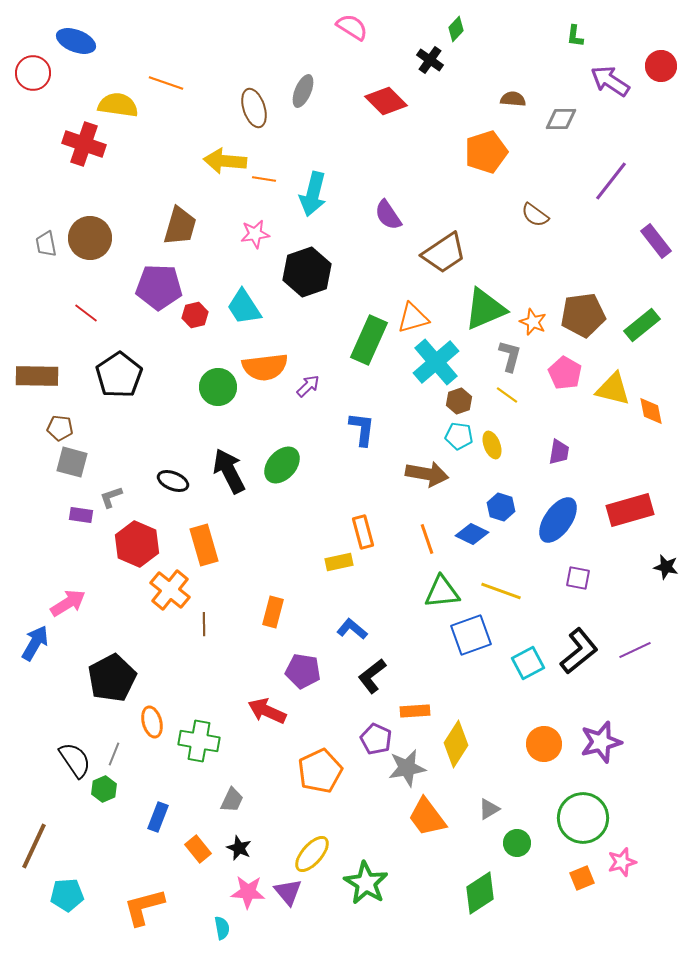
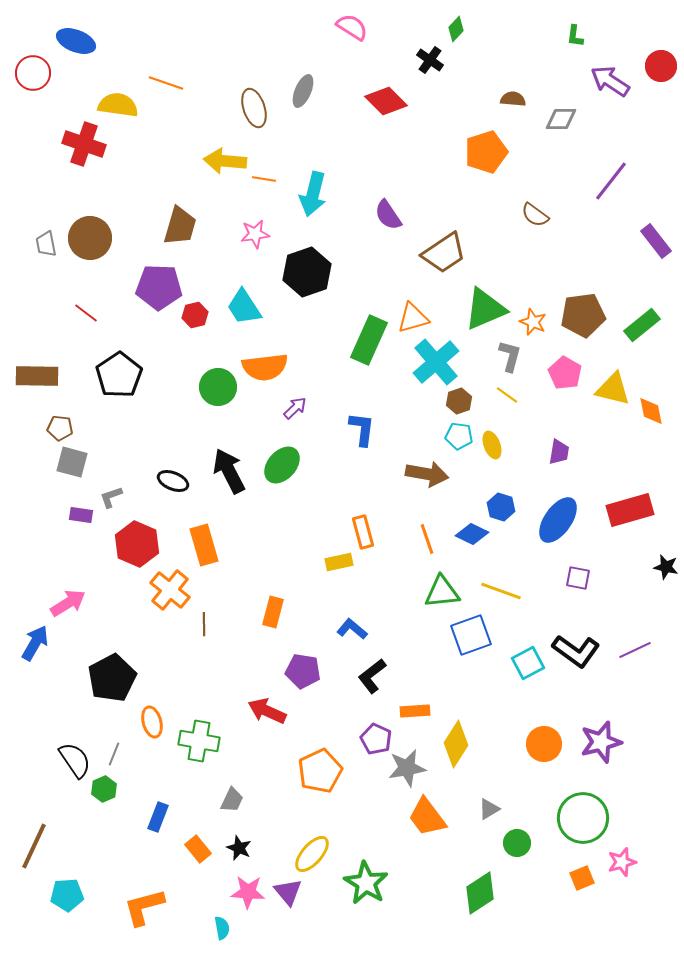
purple arrow at (308, 386): moved 13 px left, 22 px down
black L-shape at (579, 651): moved 3 px left; rotated 75 degrees clockwise
